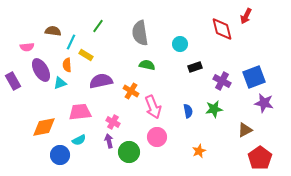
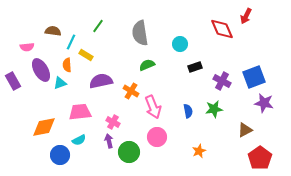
red diamond: rotated 10 degrees counterclockwise
green semicircle: rotated 35 degrees counterclockwise
